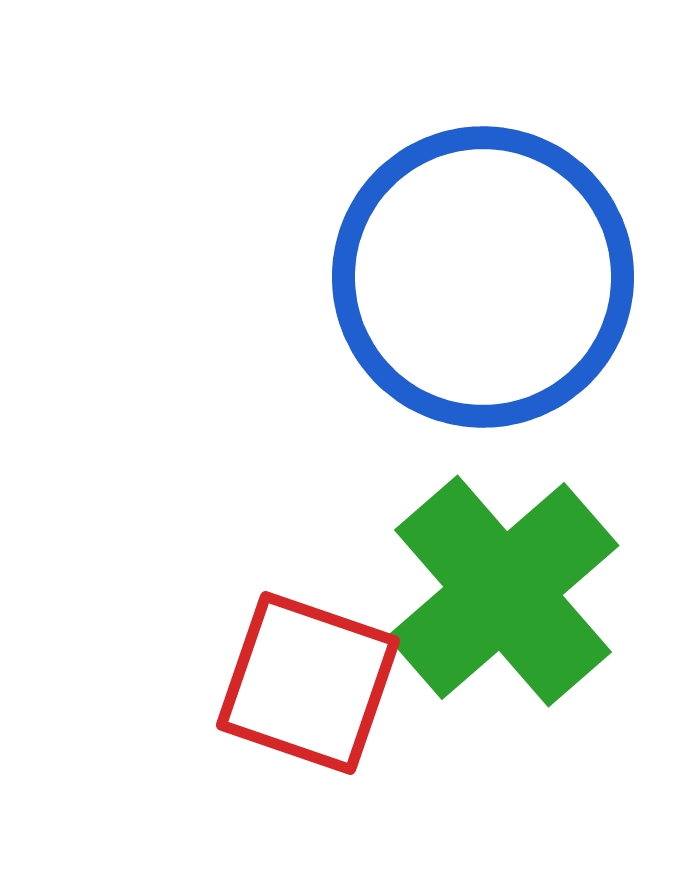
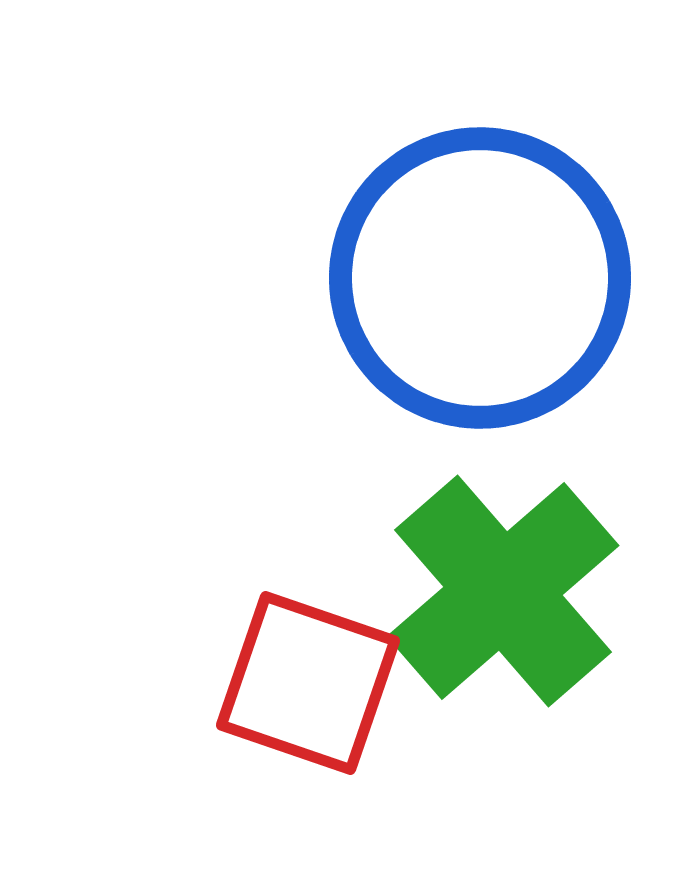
blue circle: moved 3 px left, 1 px down
